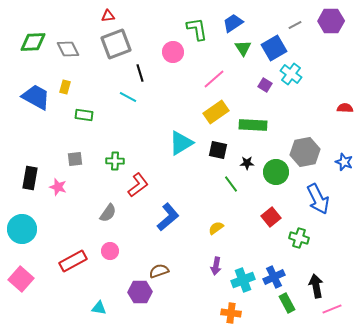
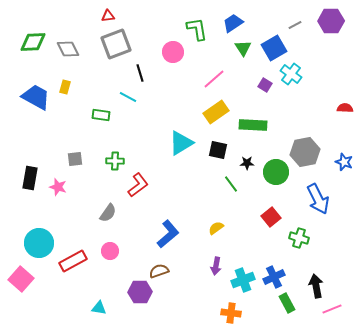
green rectangle at (84, 115): moved 17 px right
blue L-shape at (168, 217): moved 17 px down
cyan circle at (22, 229): moved 17 px right, 14 px down
